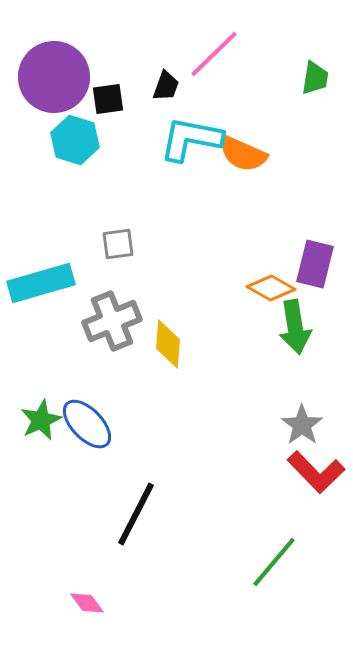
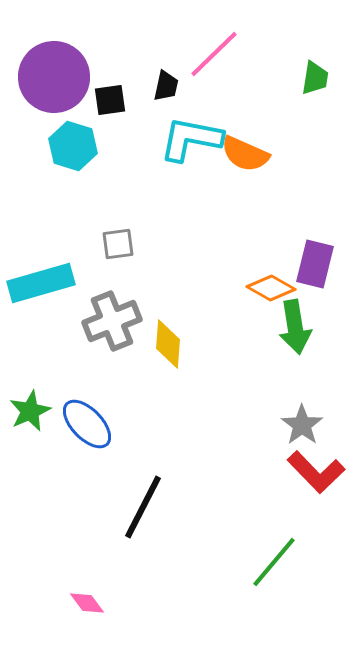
black trapezoid: rotated 8 degrees counterclockwise
black square: moved 2 px right, 1 px down
cyan hexagon: moved 2 px left, 6 px down
orange semicircle: moved 2 px right
green star: moved 11 px left, 9 px up
black line: moved 7 px right, 7 px up
